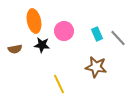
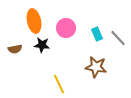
pink circle: moved 2 px right, 3 px up
